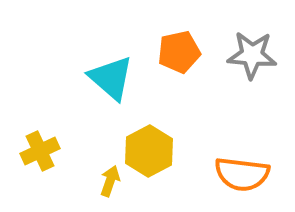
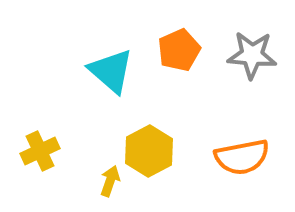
orange pentagon: moved 2 px up; rotated 12 degrees counterclockwise
cyan triangle: moved 7 px up
orange semicircle: moved 17 px up; rotated 18 degrees counterclockwise
